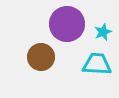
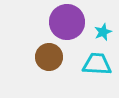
purple circle: moved 2 px up
brown circle: moved 8 px right
